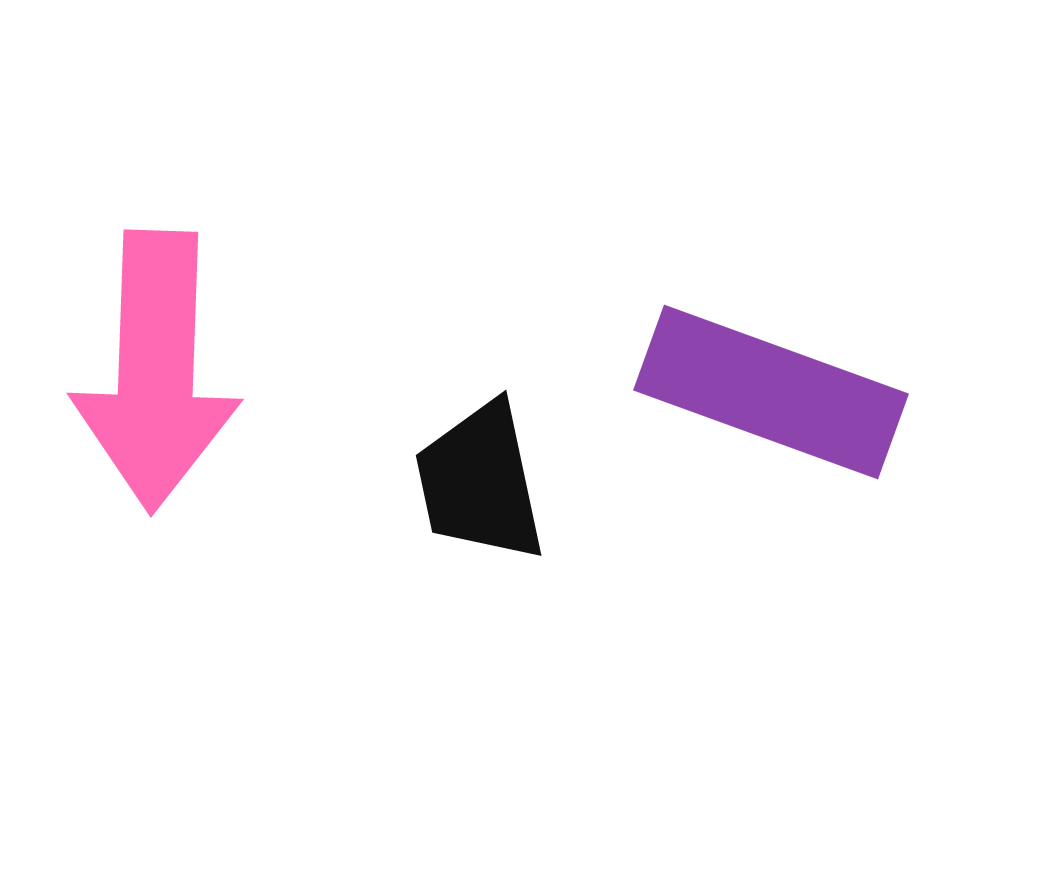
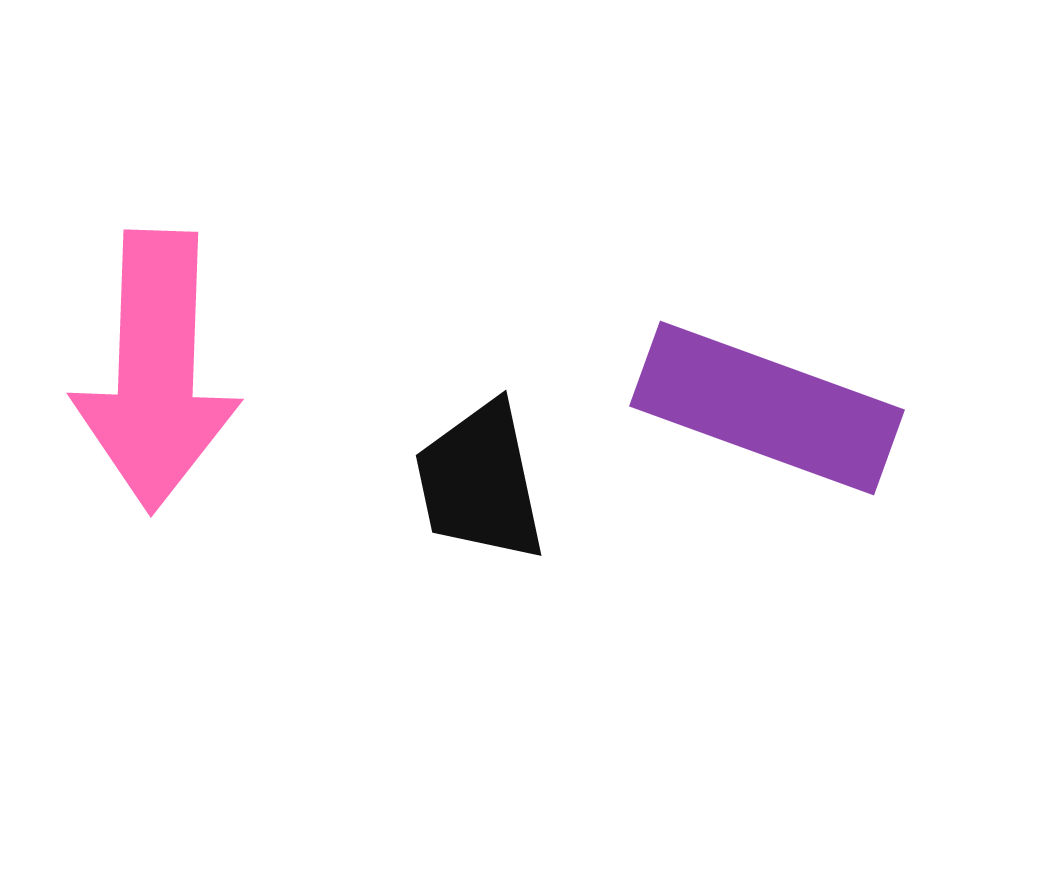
purple rectangle: moved 4 px left, 16 px down
